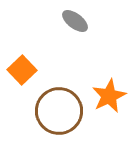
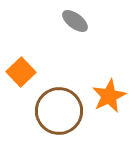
orange square: moved 1 px left, 2 px down
